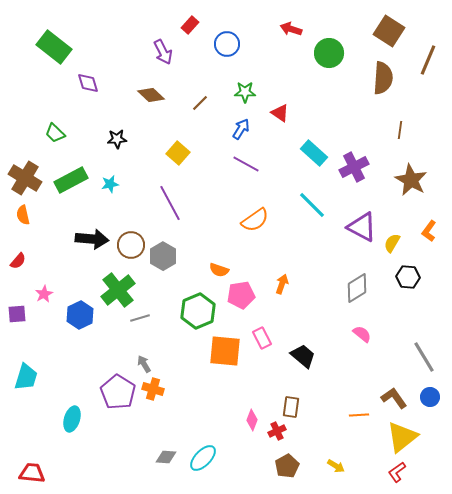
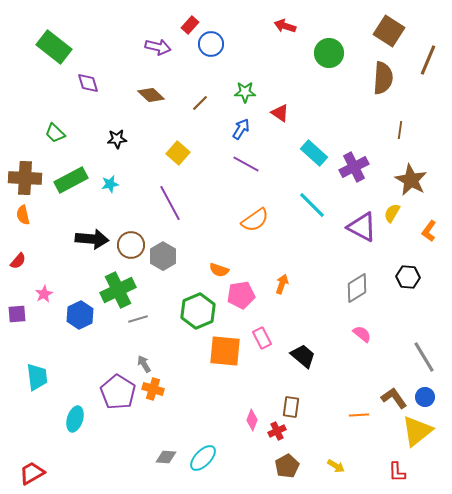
red arrow at (291, 29): moved 6 px left, 3 px up
blue circle at (227, 44): moved 16 px left
purple arrow at (163, 52): moved 5 px left, 5 px up; rotated 50 degrees counterclockwise
brown cross at (25, 178): rotated 28 degrees counterclockwise
yellow semicircle at (392, 243): moved 30 px up
green cross at (118, 290): rotated 12 degrees clockwise
gray line at (140, 318): moved 2 px left, 1 px down
cyan trapezoid at (26, 377): moved 11 px right; rotated 24 degrees counterclockwise
blue circle at (430, 397): moved 5 px left
cyan ellipse at (72, 419): moved 3 px right
yellow triangle at (402, 437): moved 15 px right, 6 px up
red L-shape at (397, 472): rotated 55 degrees counterclockwise
red trapezoid at (32, 473): rotated 36 degrees counterclockwise
